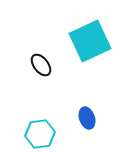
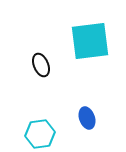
cyan square: rotated 18 degrees clockwise
black ellipse: rotated 15 degrees clockwise
